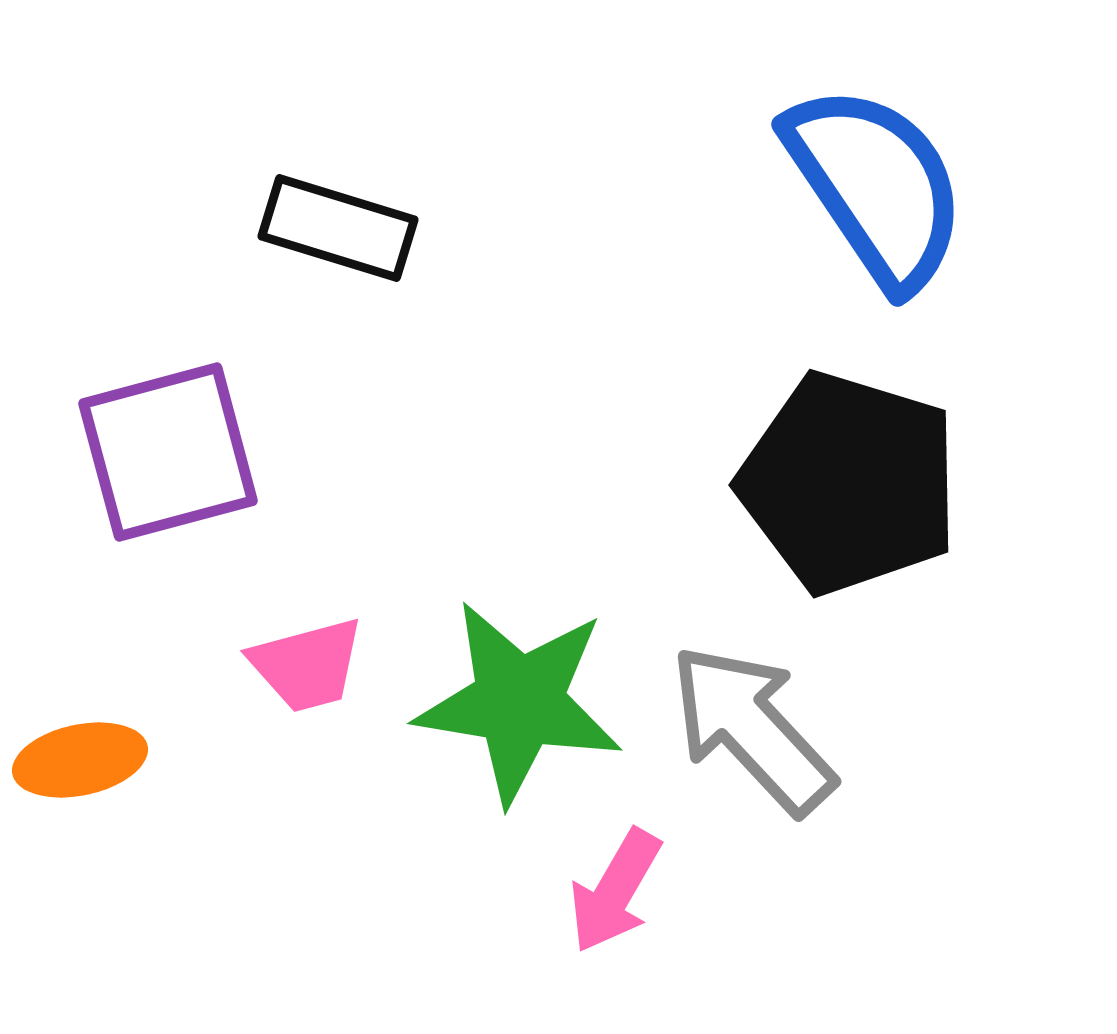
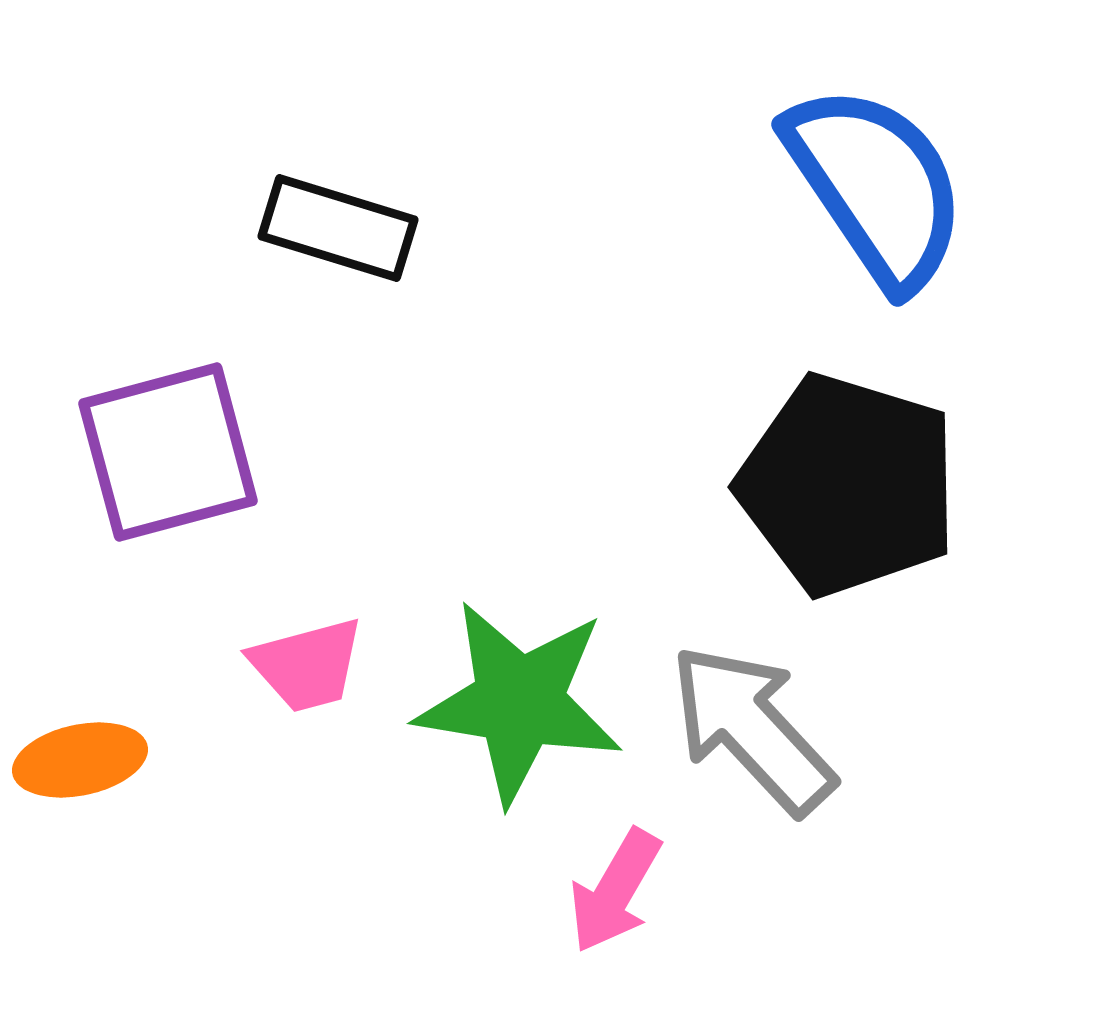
black pentagon: moved 1 px left, 2 px down
